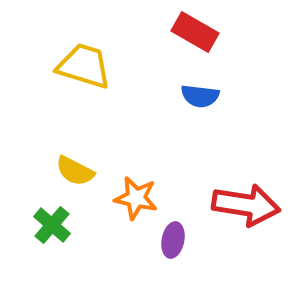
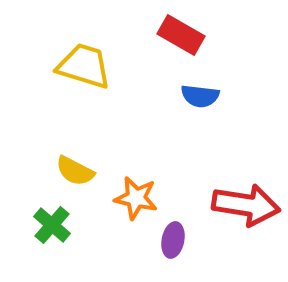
red rectangle: moved 14 px left, 3 px down
